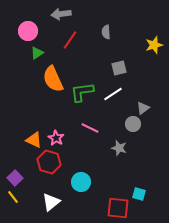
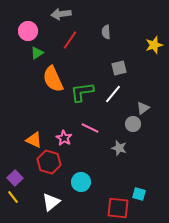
white line: rotated 18 degrees counterclockwise
pink star: moved 8 px right
